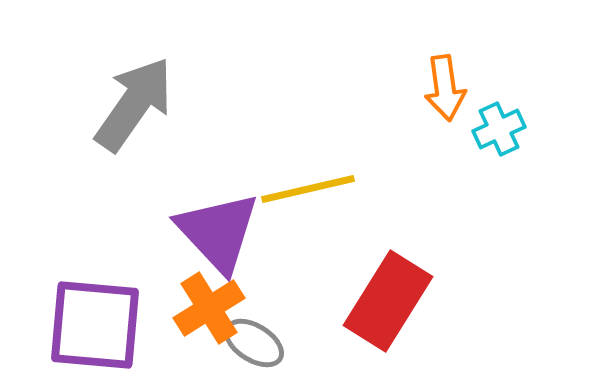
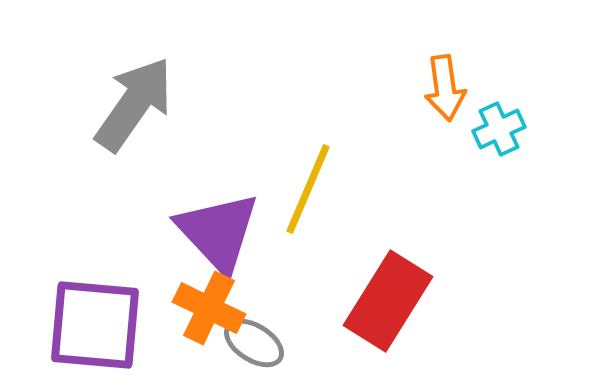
yellow line: rotated 54 degrees counterclockwise
orange cross: rotated 32 degrees counterclockwise
